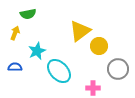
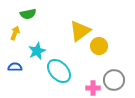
gray circle: moved 4 px left, 11 px down
